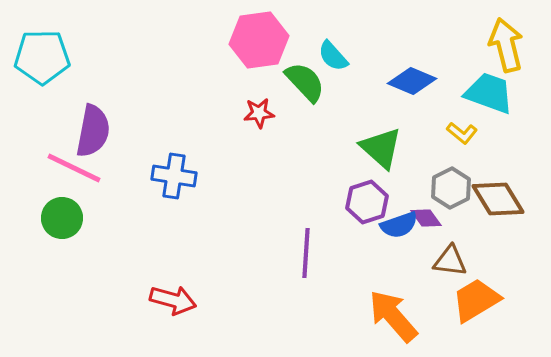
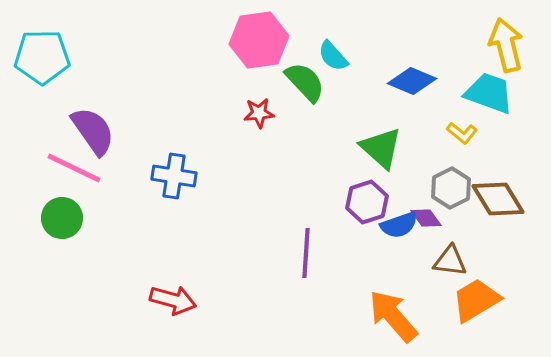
purple semicircle: rotated 46 degrees counterclockwise
